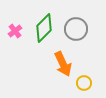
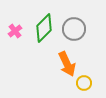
gray circle: moved 2 px left
orange arrow: moved 4 px right
